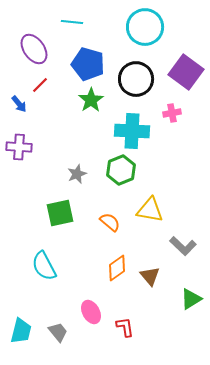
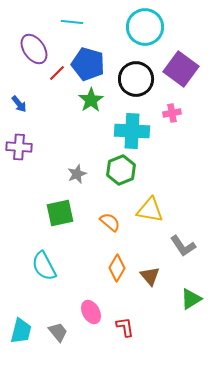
purple square: moved 5 px left, 3 px up
red line: moved 17 px right, 12 px up
gray L-shape: rotated 12 degrees clockwise
orange diamond: rotated 24 degrees counterclockwise
